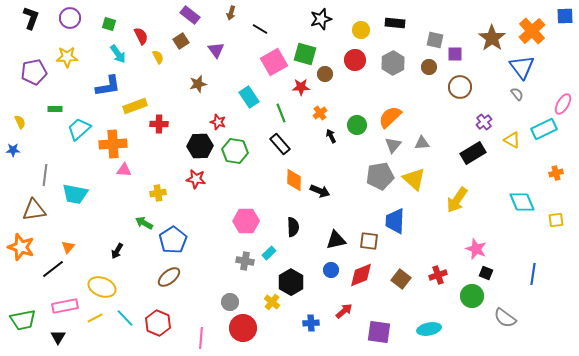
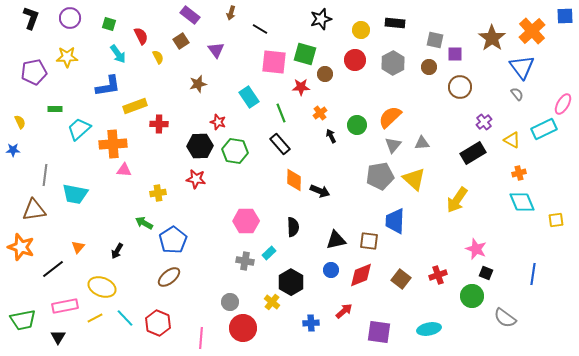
pink square at (274, 62): rotated 36 degrees clockwise
orange cross at (556, 173): moved 37 px left
orange triangle at (68, 247): moved 10 px right
